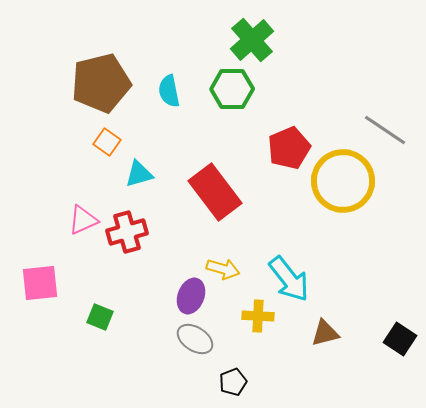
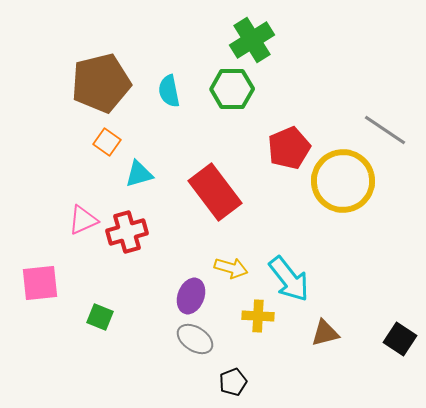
green cross: rotated 9 degrees clockwise
yellow arrow: moved 8 px right, 1 px up
